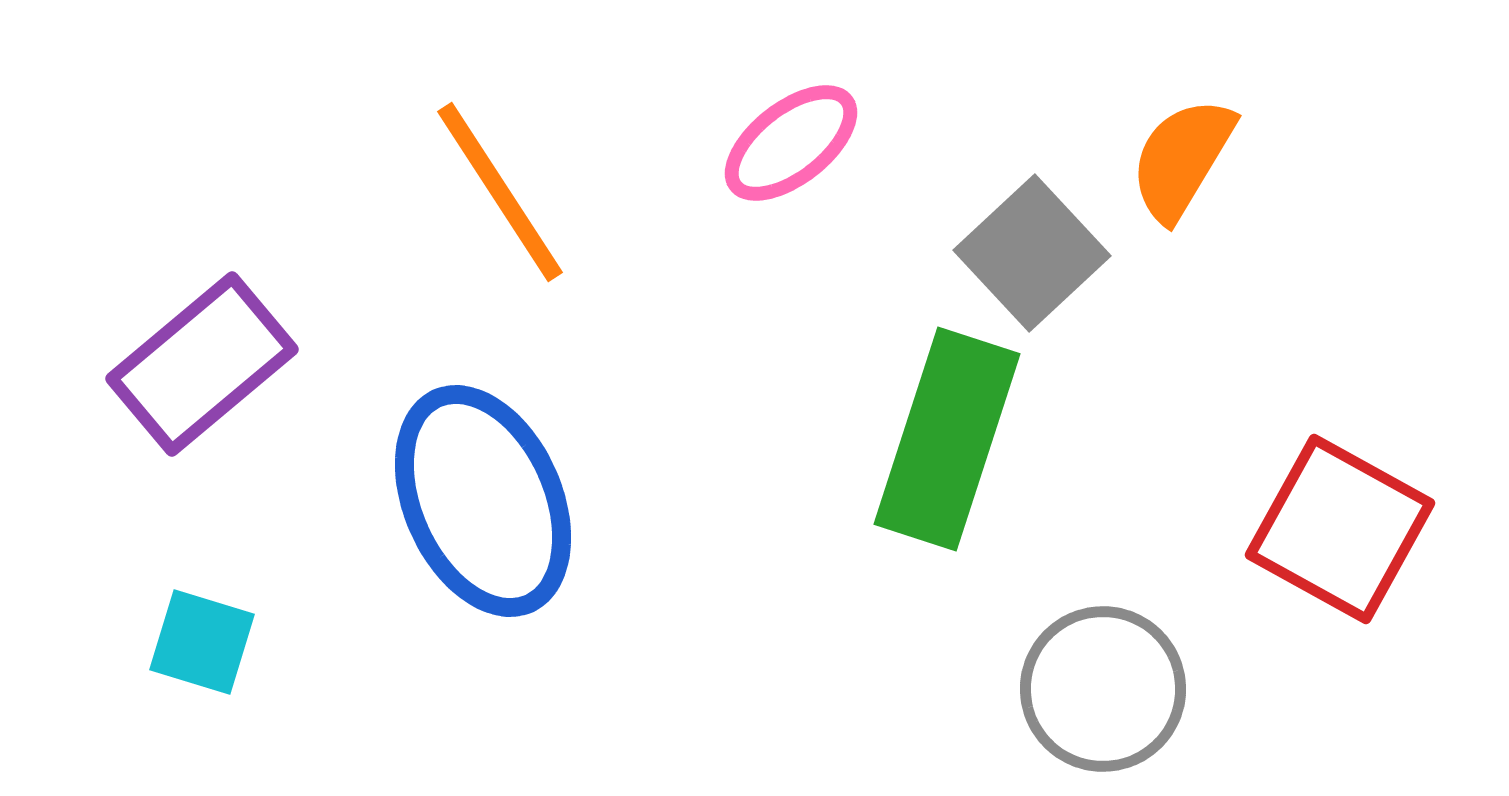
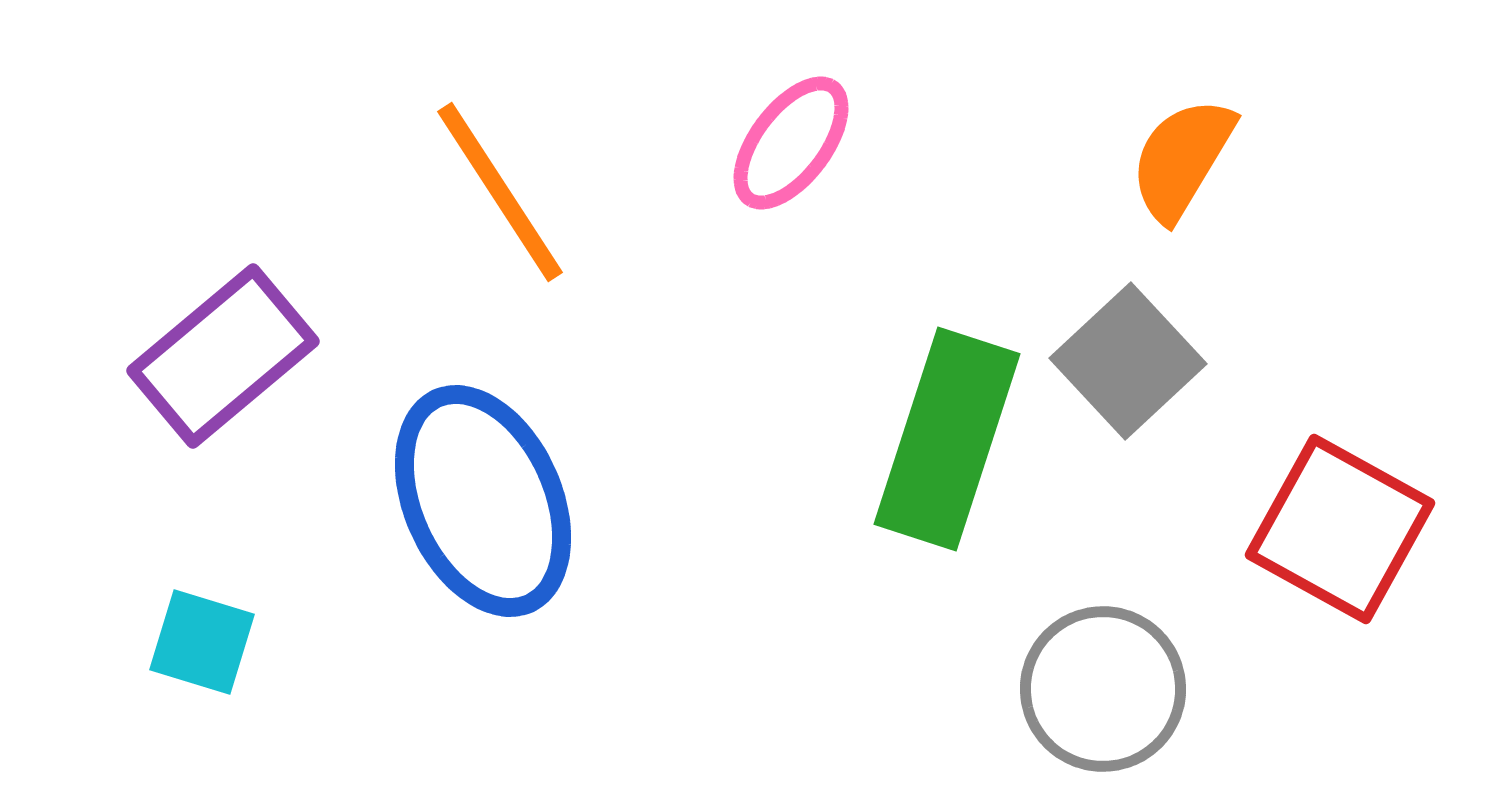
pink ellipse: rotated 15 degrees counterclockwise
gray square: moved 96 px right, 108 px down
purple rectangle: moved 21 px right, 8 px up
